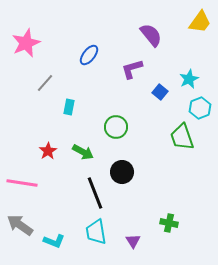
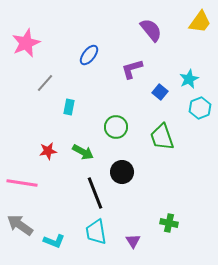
purple semicircle: moved 5 px up
green trapezoid: moved 20 px left
red star: rotated 24 degrees clockwise
